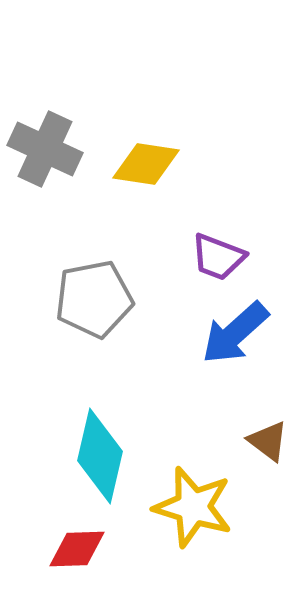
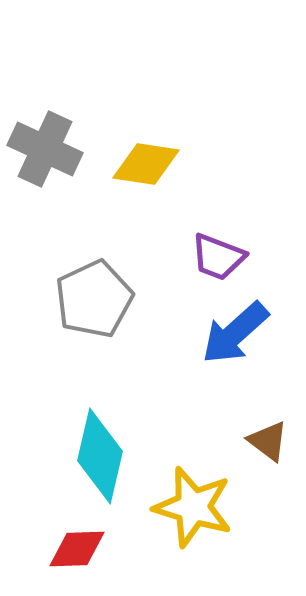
gray pentagon: rotated 14 degrees counterclockwise
